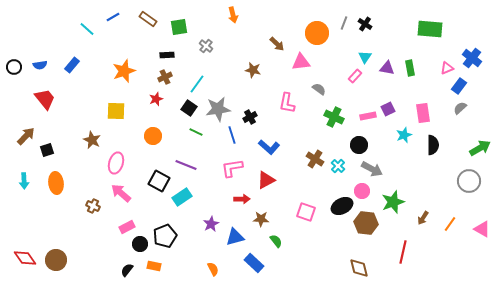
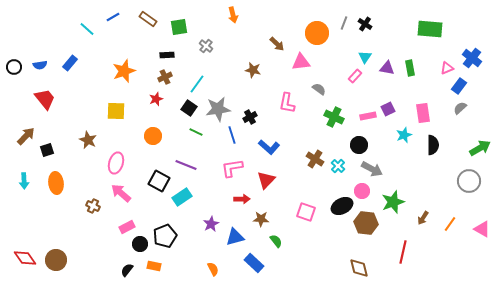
blue rectangle at (72, 65): moved 2 px left, 2 px up
brown star at (92, 140): moved 4 px left
red triangle at (266, 180): rotated 18 degrees counterclockwise
